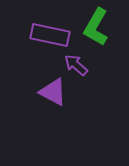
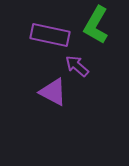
green L-shape: moved 2 px up
purple arrow: moved 1 px right, 1 px down
